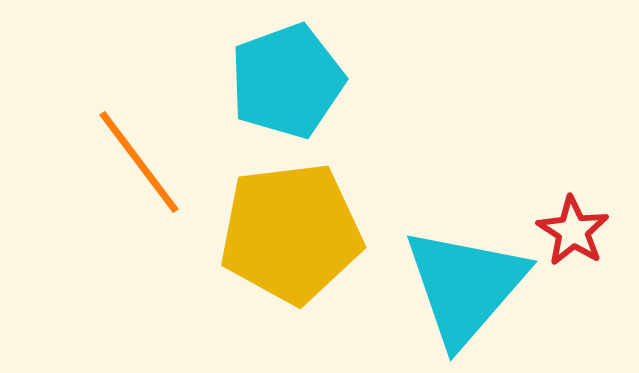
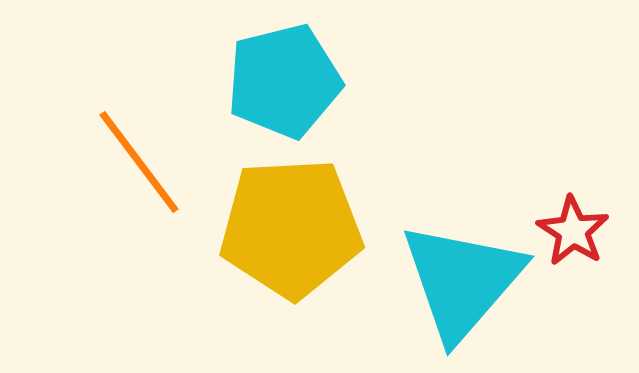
cyan pentagon: moved 3 px left; rotated 6 degrees clockwise
yellow pentagon: moved 5 px up; rotated 4 degrees clockwise
cyan triangle: moved 3 px left, 5 px up
